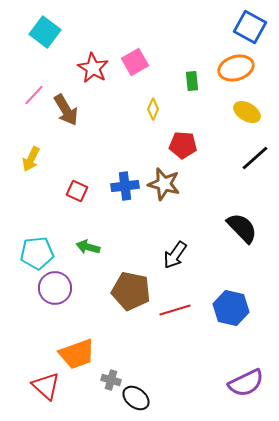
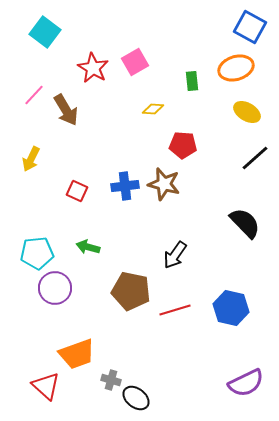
yellow diamond: rotated 70 degrees clockwise
black semicircle: moved 3 px right, 5 px up
